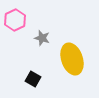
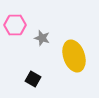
pink hexagon: moved 5 px down; rotated 25 degrees clockwise
yellow ellipse: moved 2 px right, 3 px up
